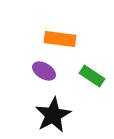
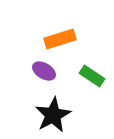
orange rectangle: rotated 24 degrees counterclockwise
